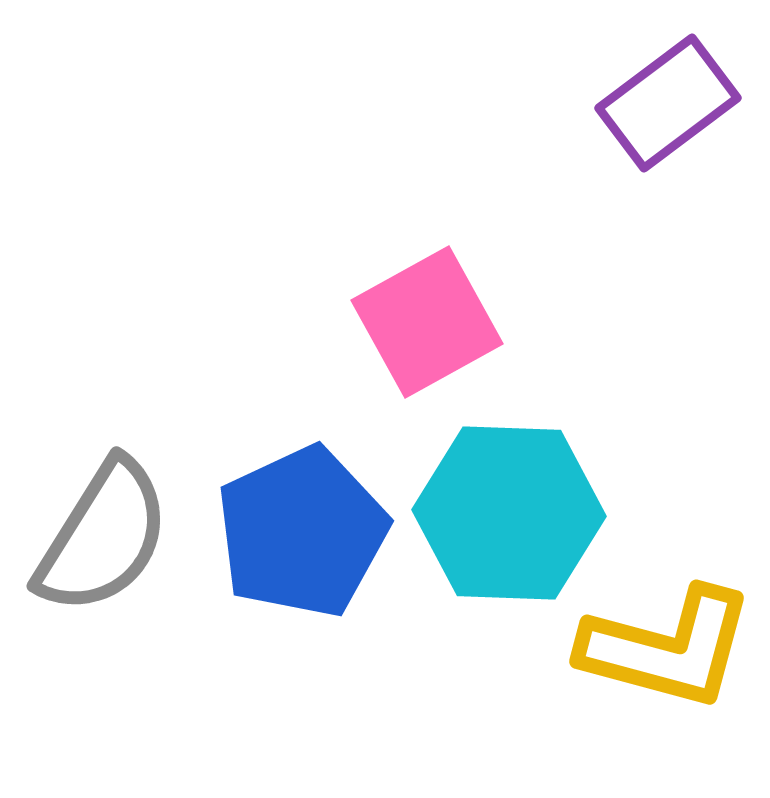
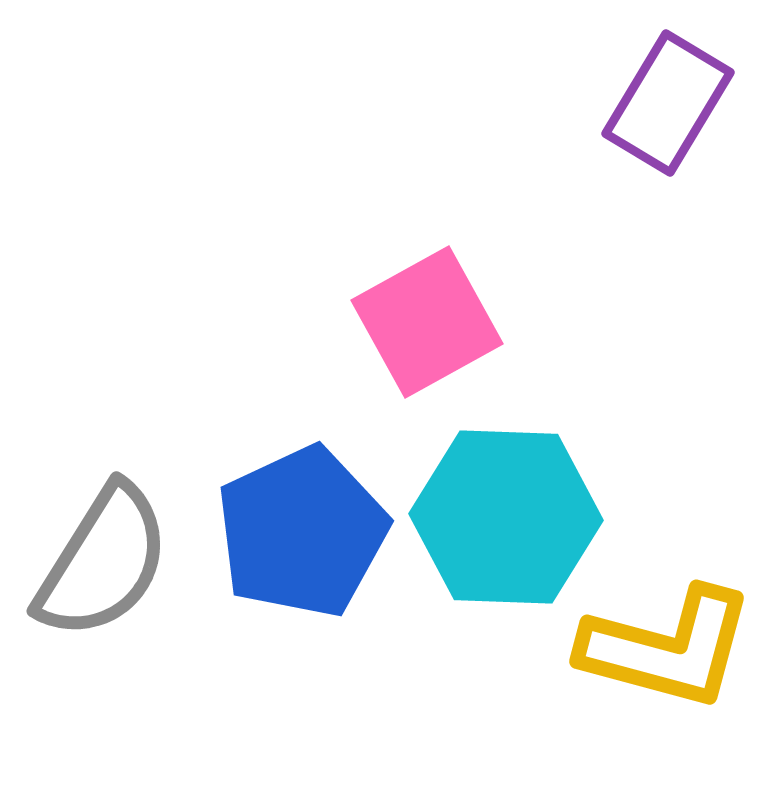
purple rectangle: rotated 22 degrees counterclockwise
cyan hexagon: moved 3 px left, 4 px down
gray semicircle: moved 25 px down
